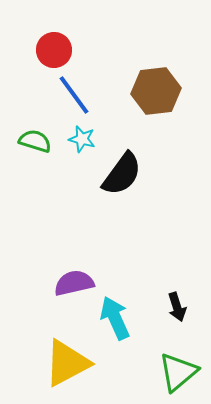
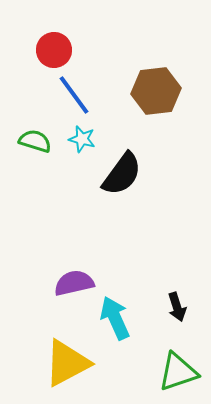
green triangle: rotated 21 degrees clockwise
